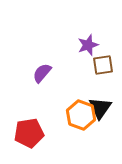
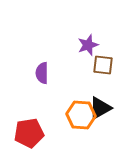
brown square: rotated 15 degrees clockwise
purple semicircle: rotated 40 degrees counterclockwise
black triangle: rotated 25 degrees clockwise
orange hexagon: rotated 16 degrees counterclockwise
